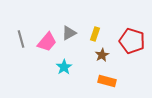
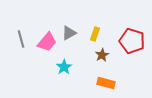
orange rectangle: moved 1 px left, 2 px down
